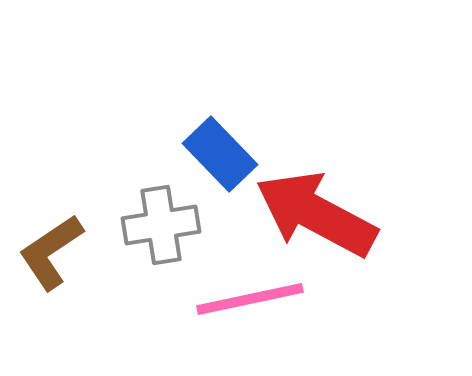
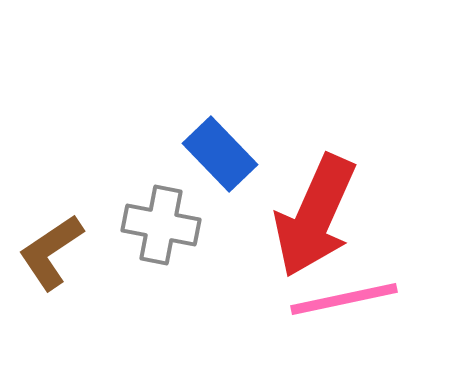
red arrow: moved 1 px left, 2 px down; rotated 94 degrees counterclockwise
gray cross: rotated 20 degrees clockwise
pink line: moved 94 px right
